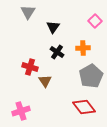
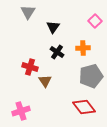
gray pentagon: rotated 15 degrees clockwise
